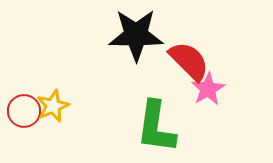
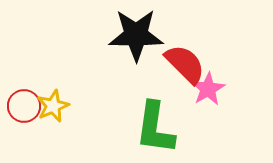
red semicircle: moved 4 px left, 3 px down
red circle: moved 5 px up
green L-shape: moved 1 px left, 1 px down
